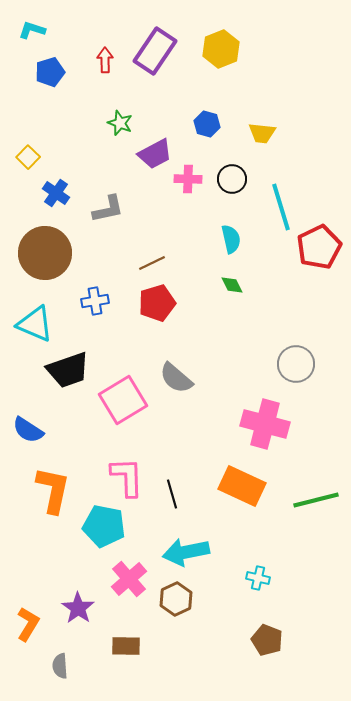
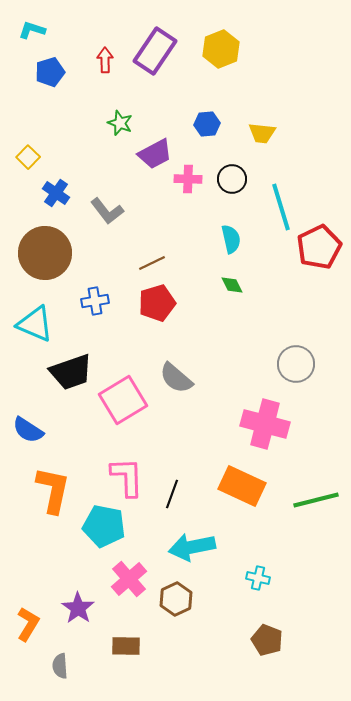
blue hexagon at (207, 124): rotated 20 degrees counterclockwise
gray L-shape at (108, 209): moved 1 px left, 2 px down; rotated 64 degrees clockwise
black trapezoid at (68, 370): moved 3 px right, 2 px down
black line at (172, 494): rotated 36 degrees clockwise
cyan arrow at (186, 552): moved 6 px right, 5 px up
